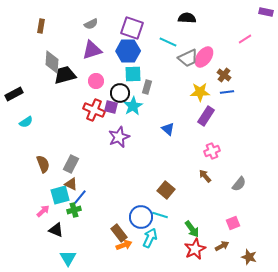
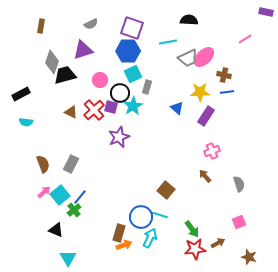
black semicircle at (187, 18): moved 2 px right, 2 px down
cyan line at (168, 42): rotated 36 degrees counterclockwise
purple triangle at (92, 50): moved 9 px left
pink ellipse at (204, 57): rotated 10 degrees clockwise
gray diamond at (52, 62): rotated 15 degrees clockwise
cyan square at (133, 74): rotated 24 degrees counterclockwise
brown cross at (224, 75): rotated 24 degrees counterclockwise
pink circle at (96, 81): moved 4 px right, 1 px up
black rectangle at (14, 94): moved 7 px right
red cross at (94, 110): rotated 25 degrees clockwise
cyan semicircle at (26, 122): rotated 40 degrees clockwise
blue triangle at (168, 129): moved 9 px right, 21 px up
brown triangle at (71, 184): moved 72 px up
gray semicircle at (239, 184): rotated 56 degrees counterclockwise
cyan square at (60, 195): rotated 24 degrees counterclockwise
green cross at (74, 210): rotated 24 degrees counterclockwise
pink arrow at (43, 211): moved 1 px right, 19 px up
pink square at (233, 223): moved 6 px right, 1 px up
brown rectangle at (119, 233): rotated 54 degrees clockwise
brown arrow at (222, 246): moved 4 px left, 3 px up
red star at (195, 249): rotated 20 degrees clockwise
